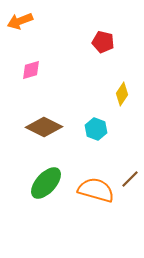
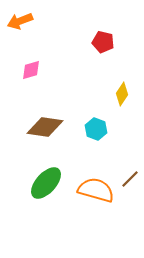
brown diamond: moved 1 px right; rotated 18 degrees counterclockwise
